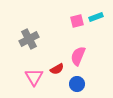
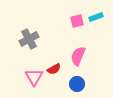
red semicircle: moved 3 px left
